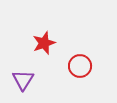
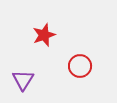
red star: moved 8 px up
